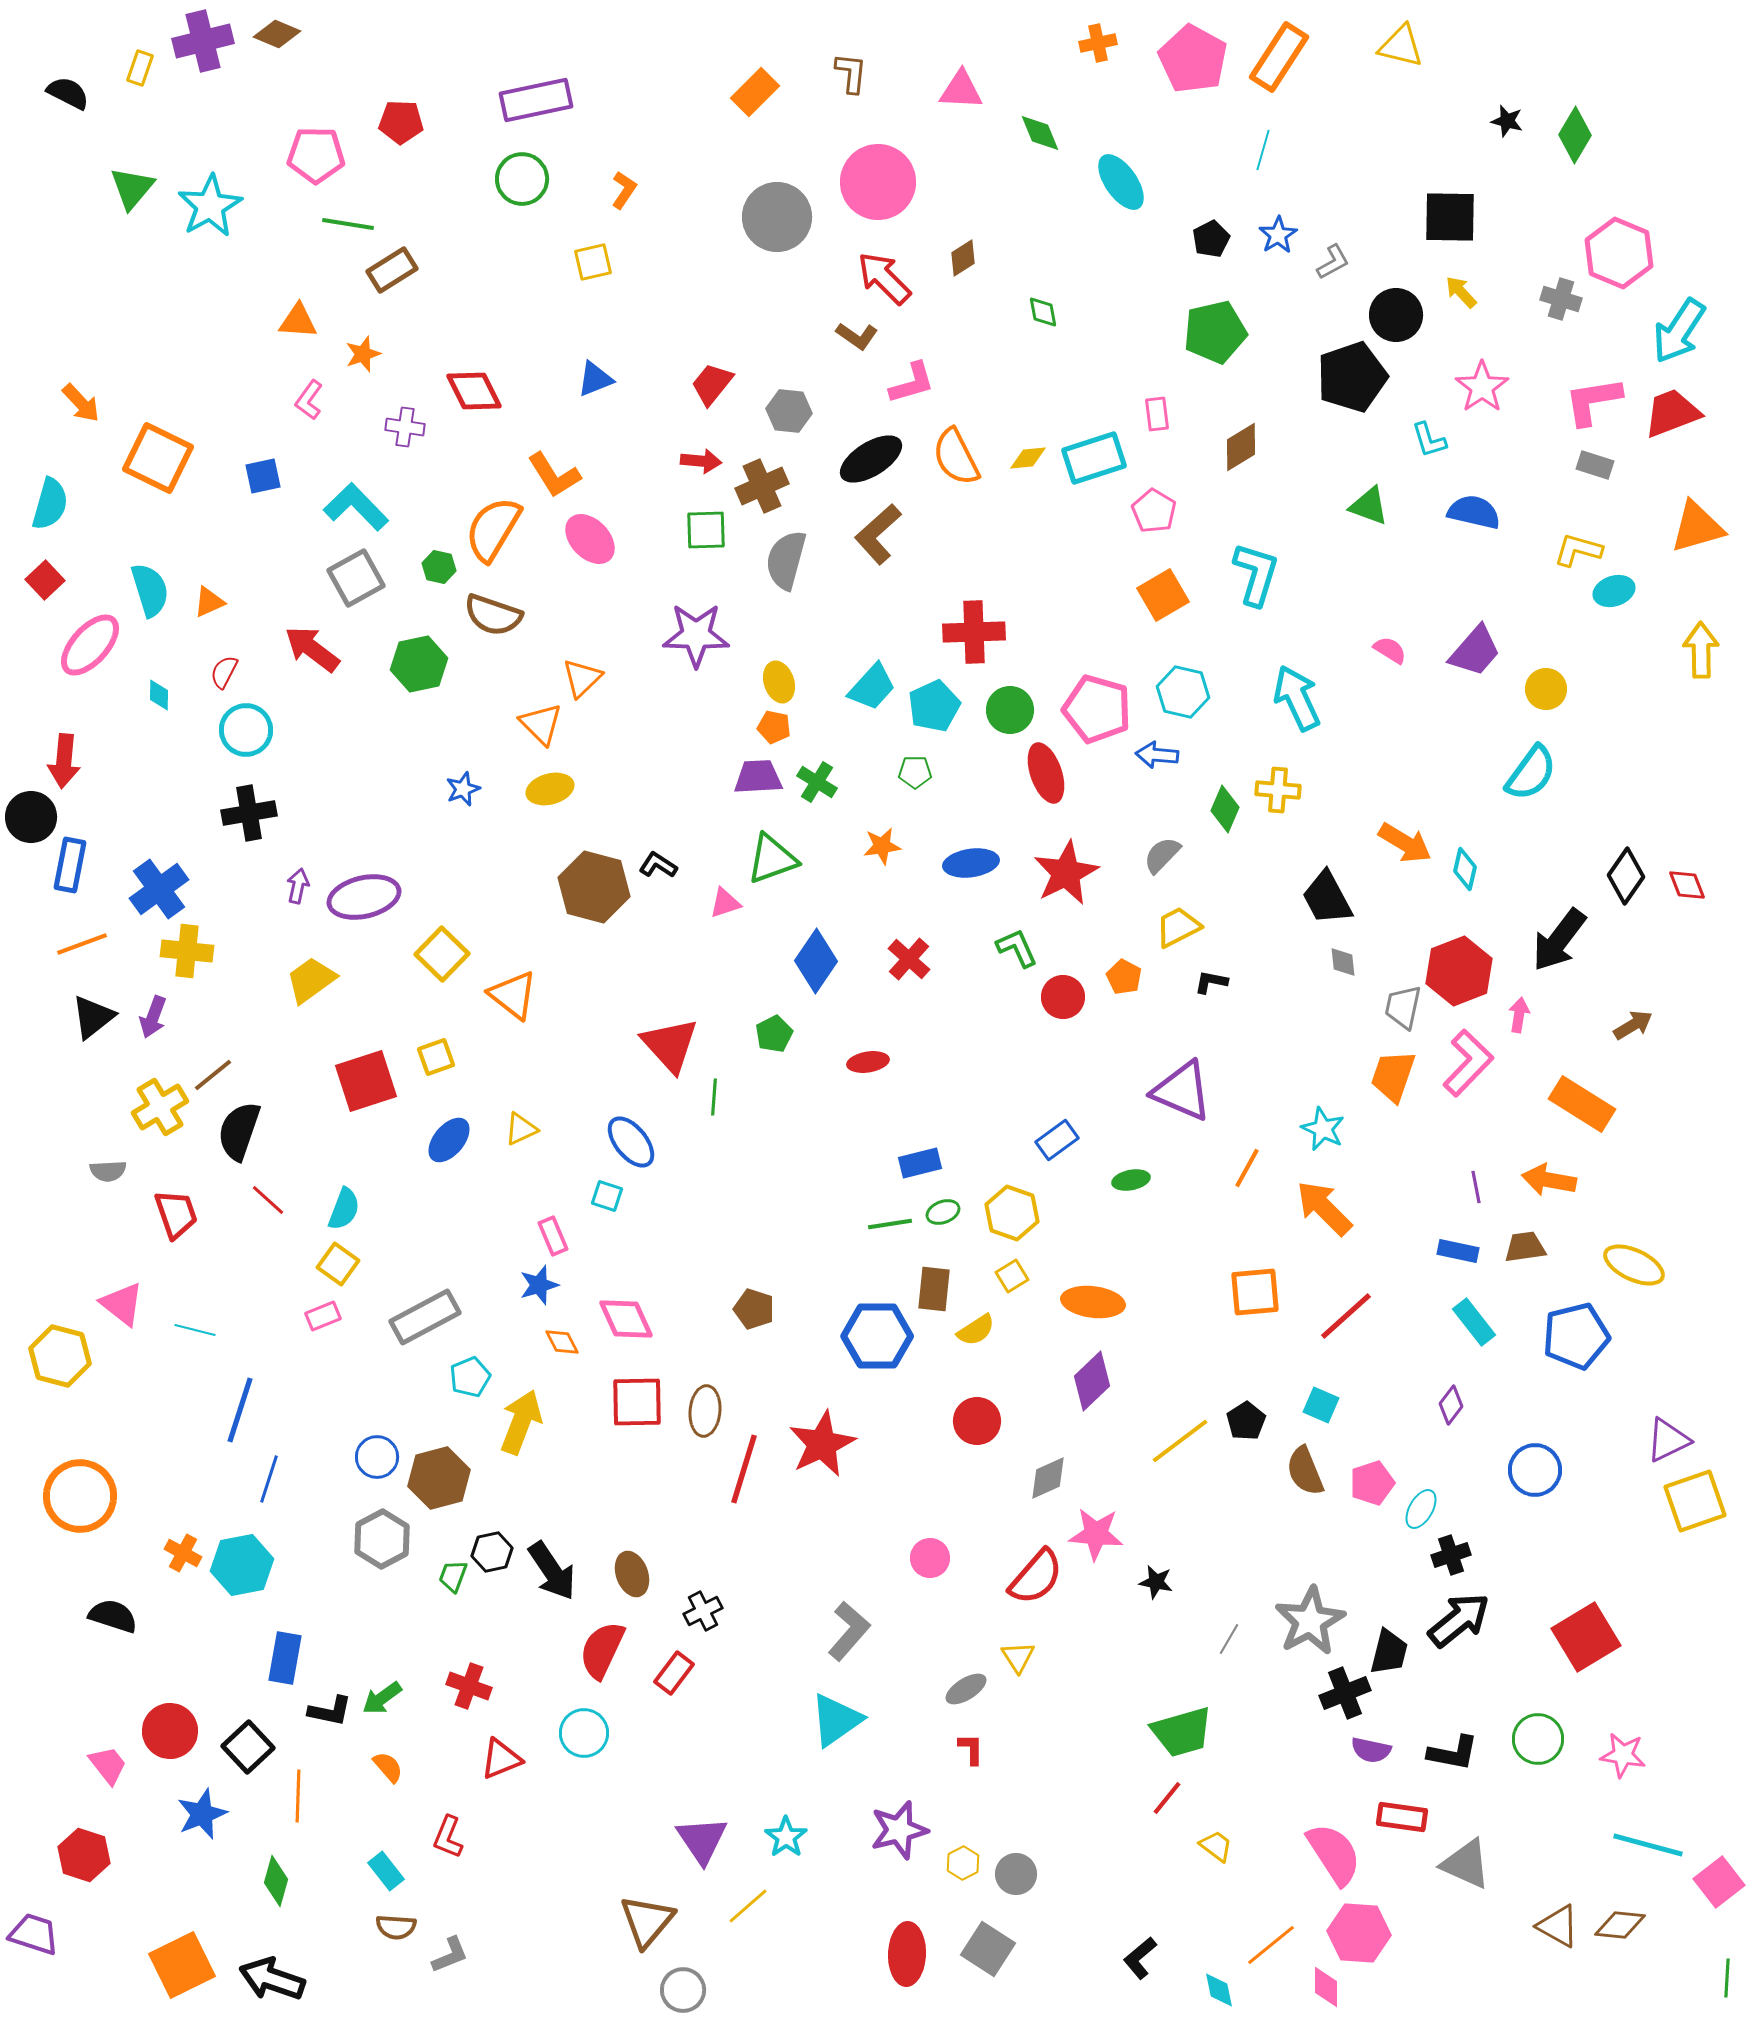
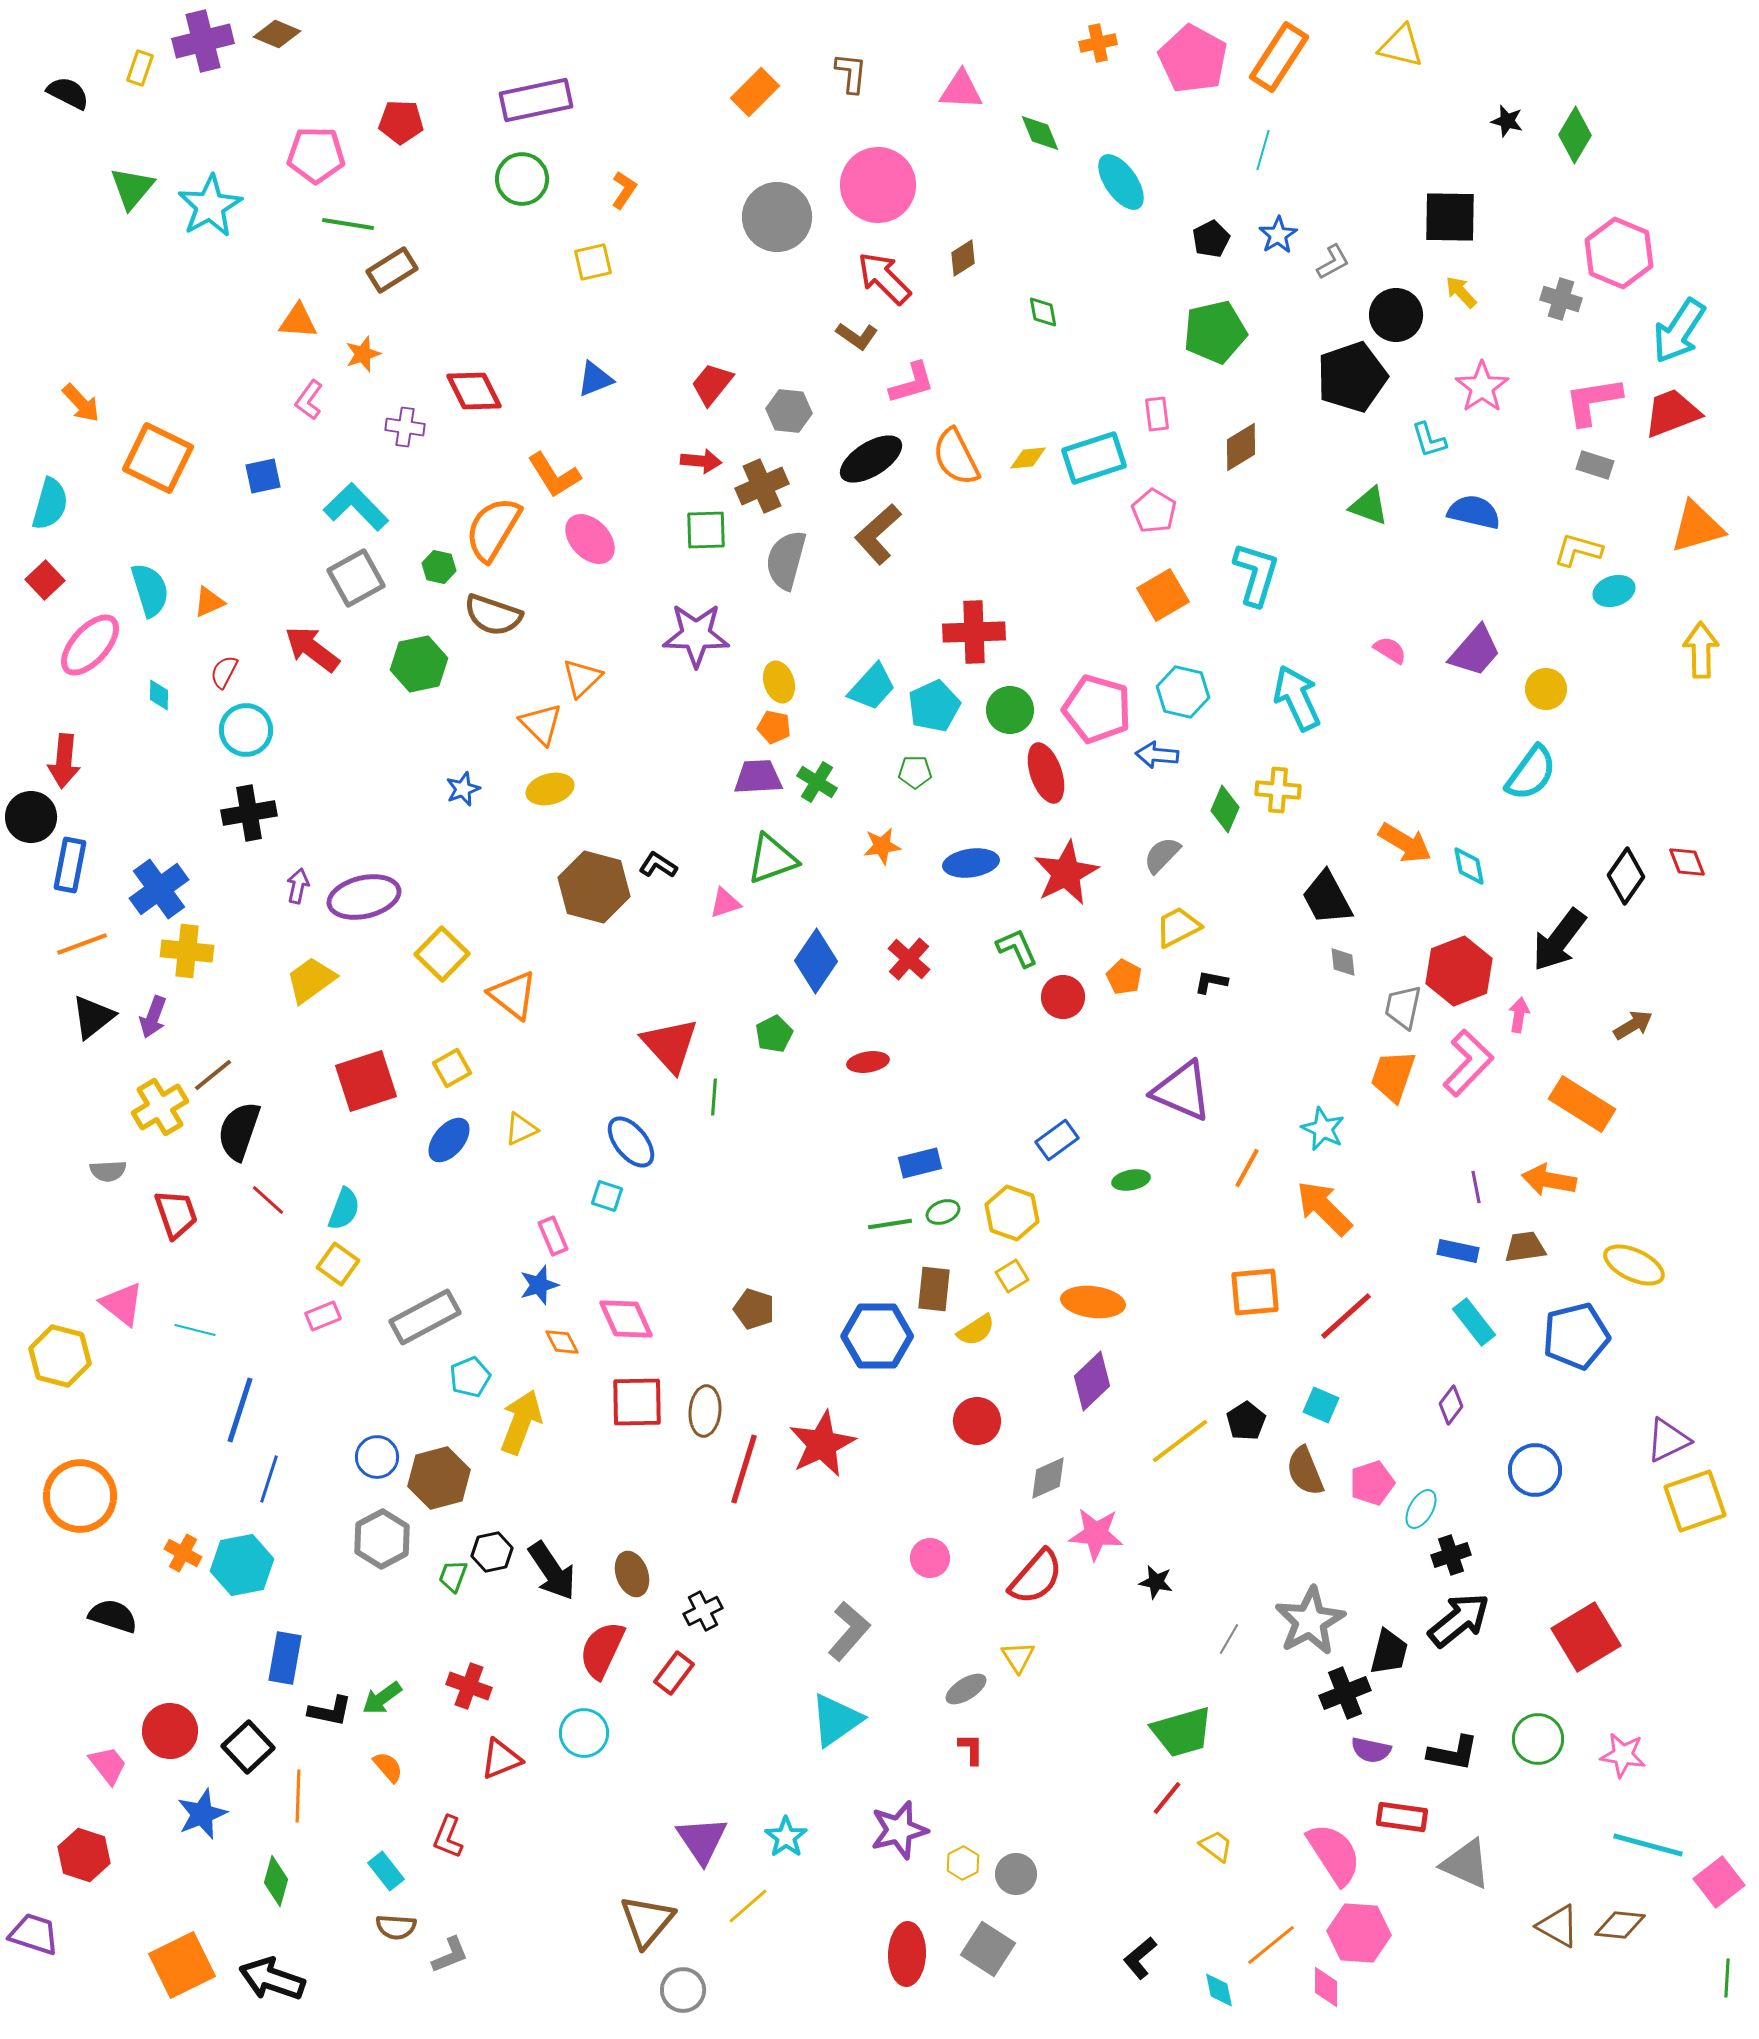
pink circle at (878, 182): moved 3 px down
cyan diamond at (1465, 869): moved 4 px right, 3 px up; rotated 24 degrees counterclockwise
red diamond at (1687, 885): moved 23 px up
yellow square at (436, 1057): moved 16 px right, 11 px down; rotated 9 degrees counterclockwise
